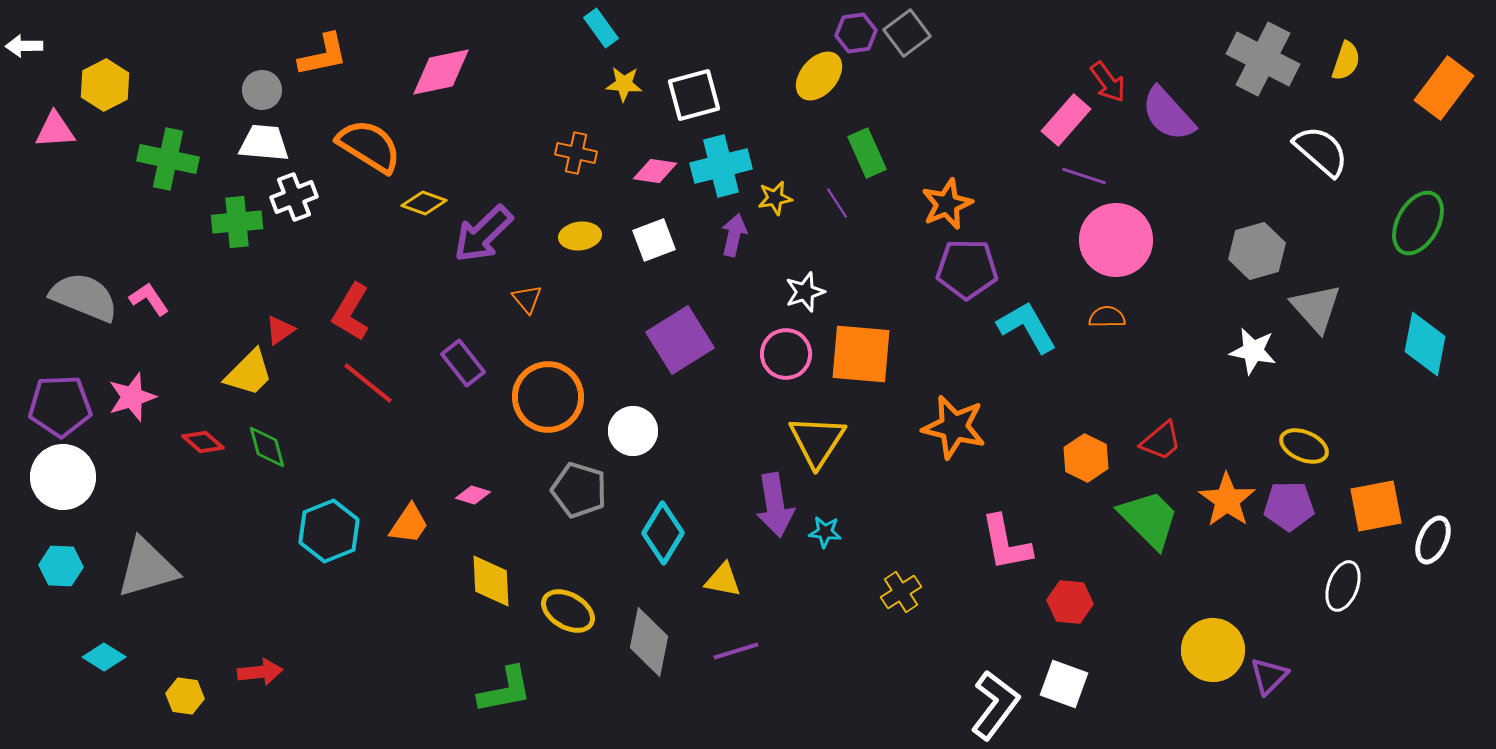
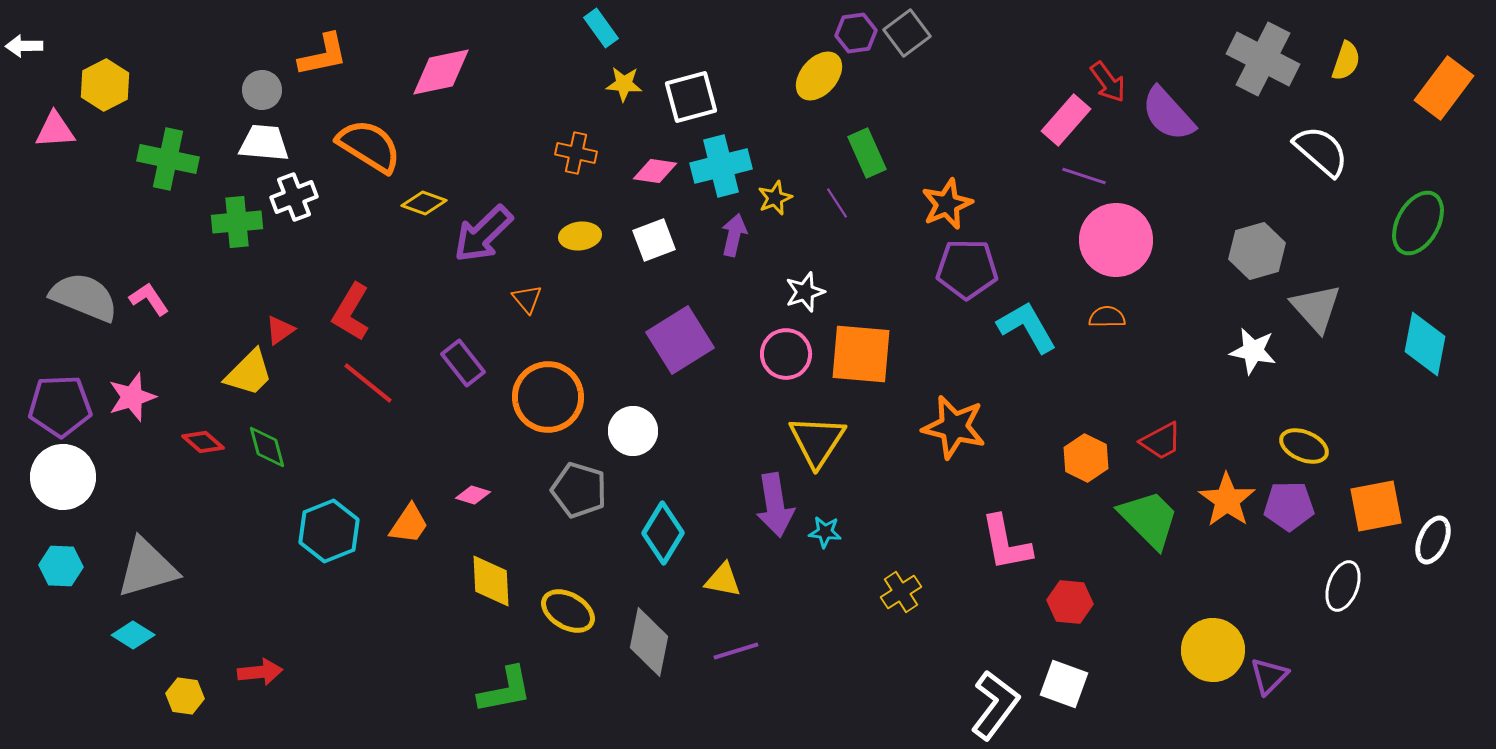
white square at (694, 95): moved 3 px left, 2 px down
yellow star at (775, 198): rotated 12 degrees counterclockwise
red trapezoid at (1161, 441): rotated 12 degrees clockwise
cyan diamond at (104, 657): moved 29 px right, 22 px up
